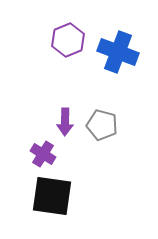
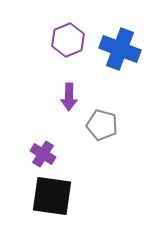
blue cross: moved 2 px right, 3 px up
purple arrow: moved 4 px right, 25 px up
